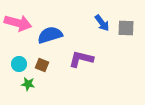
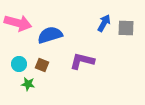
blue arrow: moved 2 px right; rotated 114 degrees counterclockwise
purple L-shape: moved 1 px right, 2 px down
